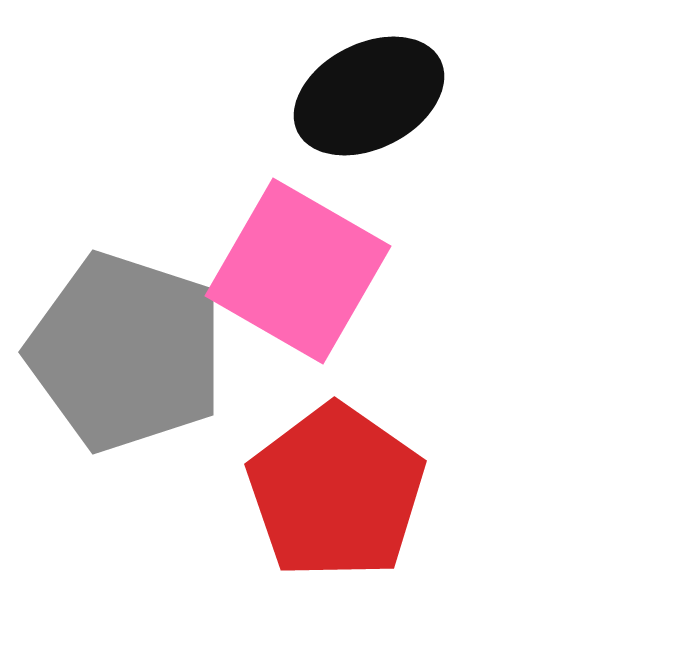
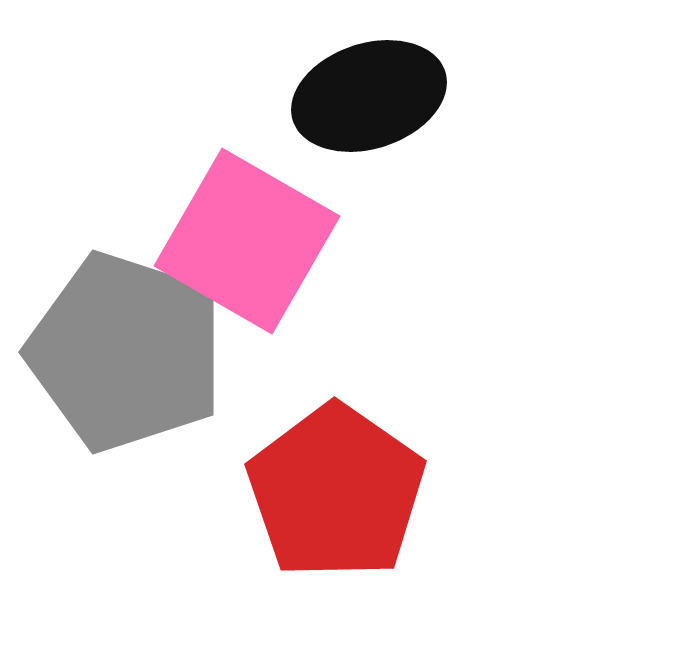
black ellipse: rotated 9 degrees clockwise
pink square: moved 51 px left, 30 px up
